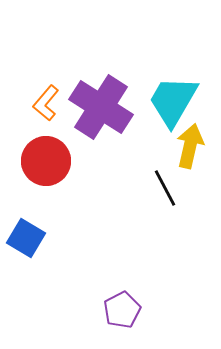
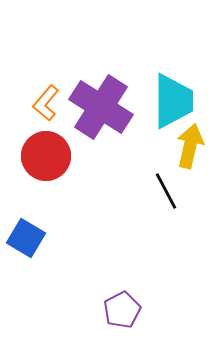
cyan trapezoid: rotated 150 degrees clockwise
red circle: moved 5 px up
black line: moved 1 px right, 3 px down
